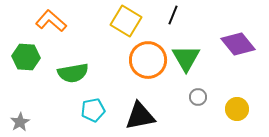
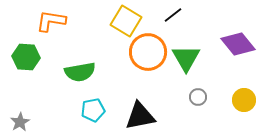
black line: rotated 30 degrees clockwise
orange L-shape: rotated 32 degrees counterclockwise
orange circle: moved 8 px up
green semicircle: moved 7 px right, 1 px up
yellow circle: moved 7 px right, 9 px up
